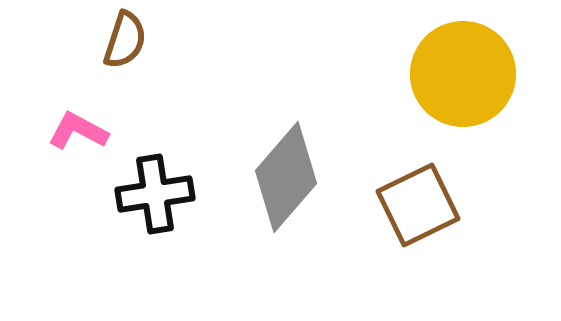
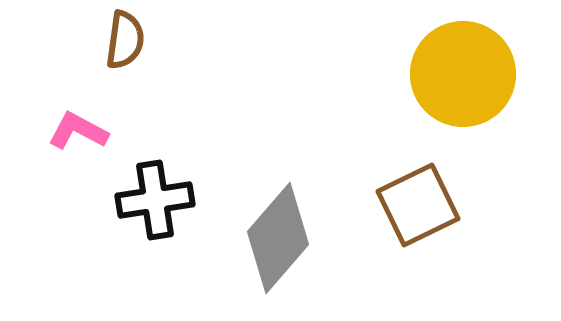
brown semicircle: rotated 10 degrees counterclockwise
gray diamond: moved 8 px left, 61 px down
black cross: moved 6 px down
